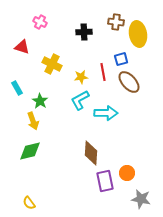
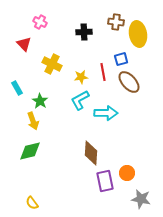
red triangle: moved 2 px right, 3 px up; rotated 28 degrees clockwise
yellow semicircle: moved 3 px right
